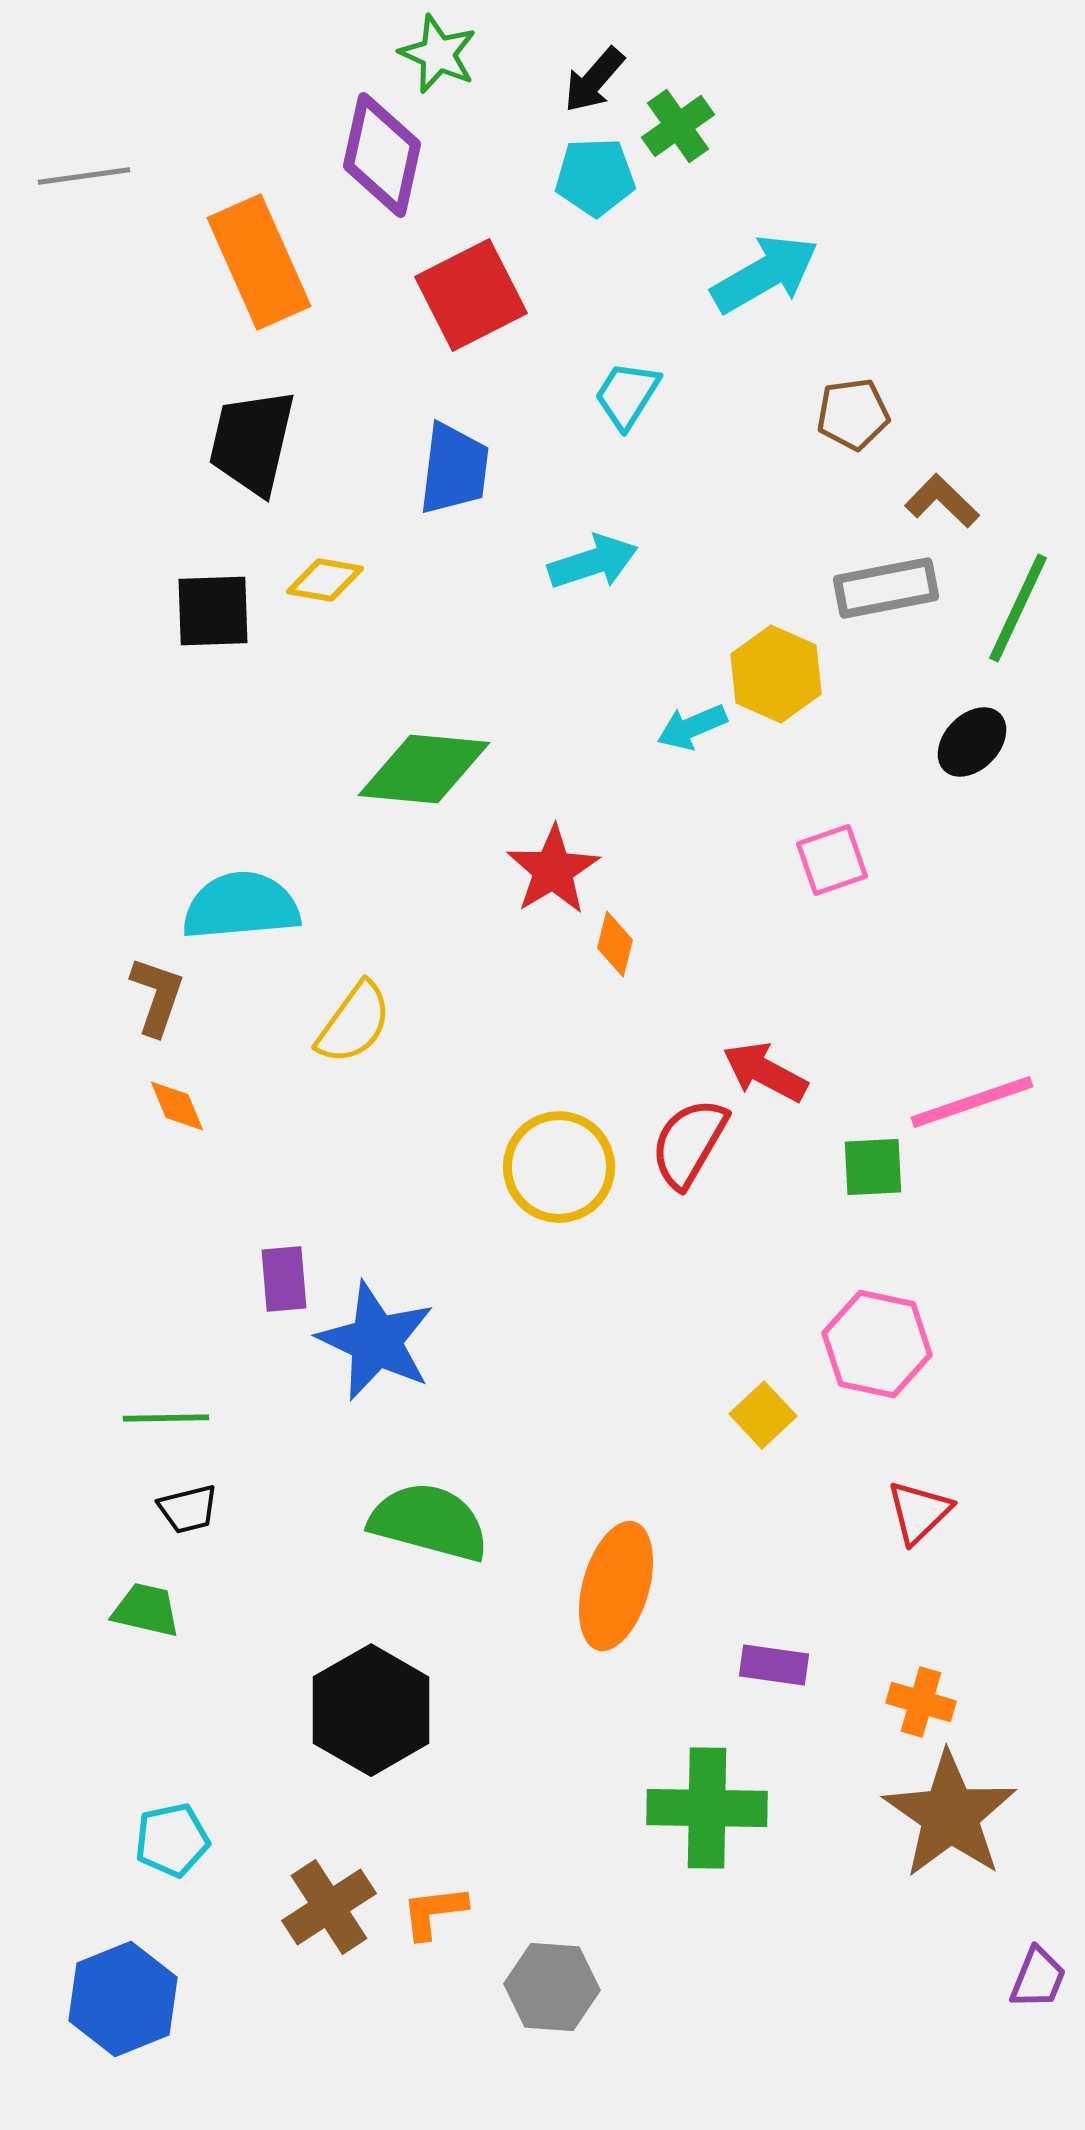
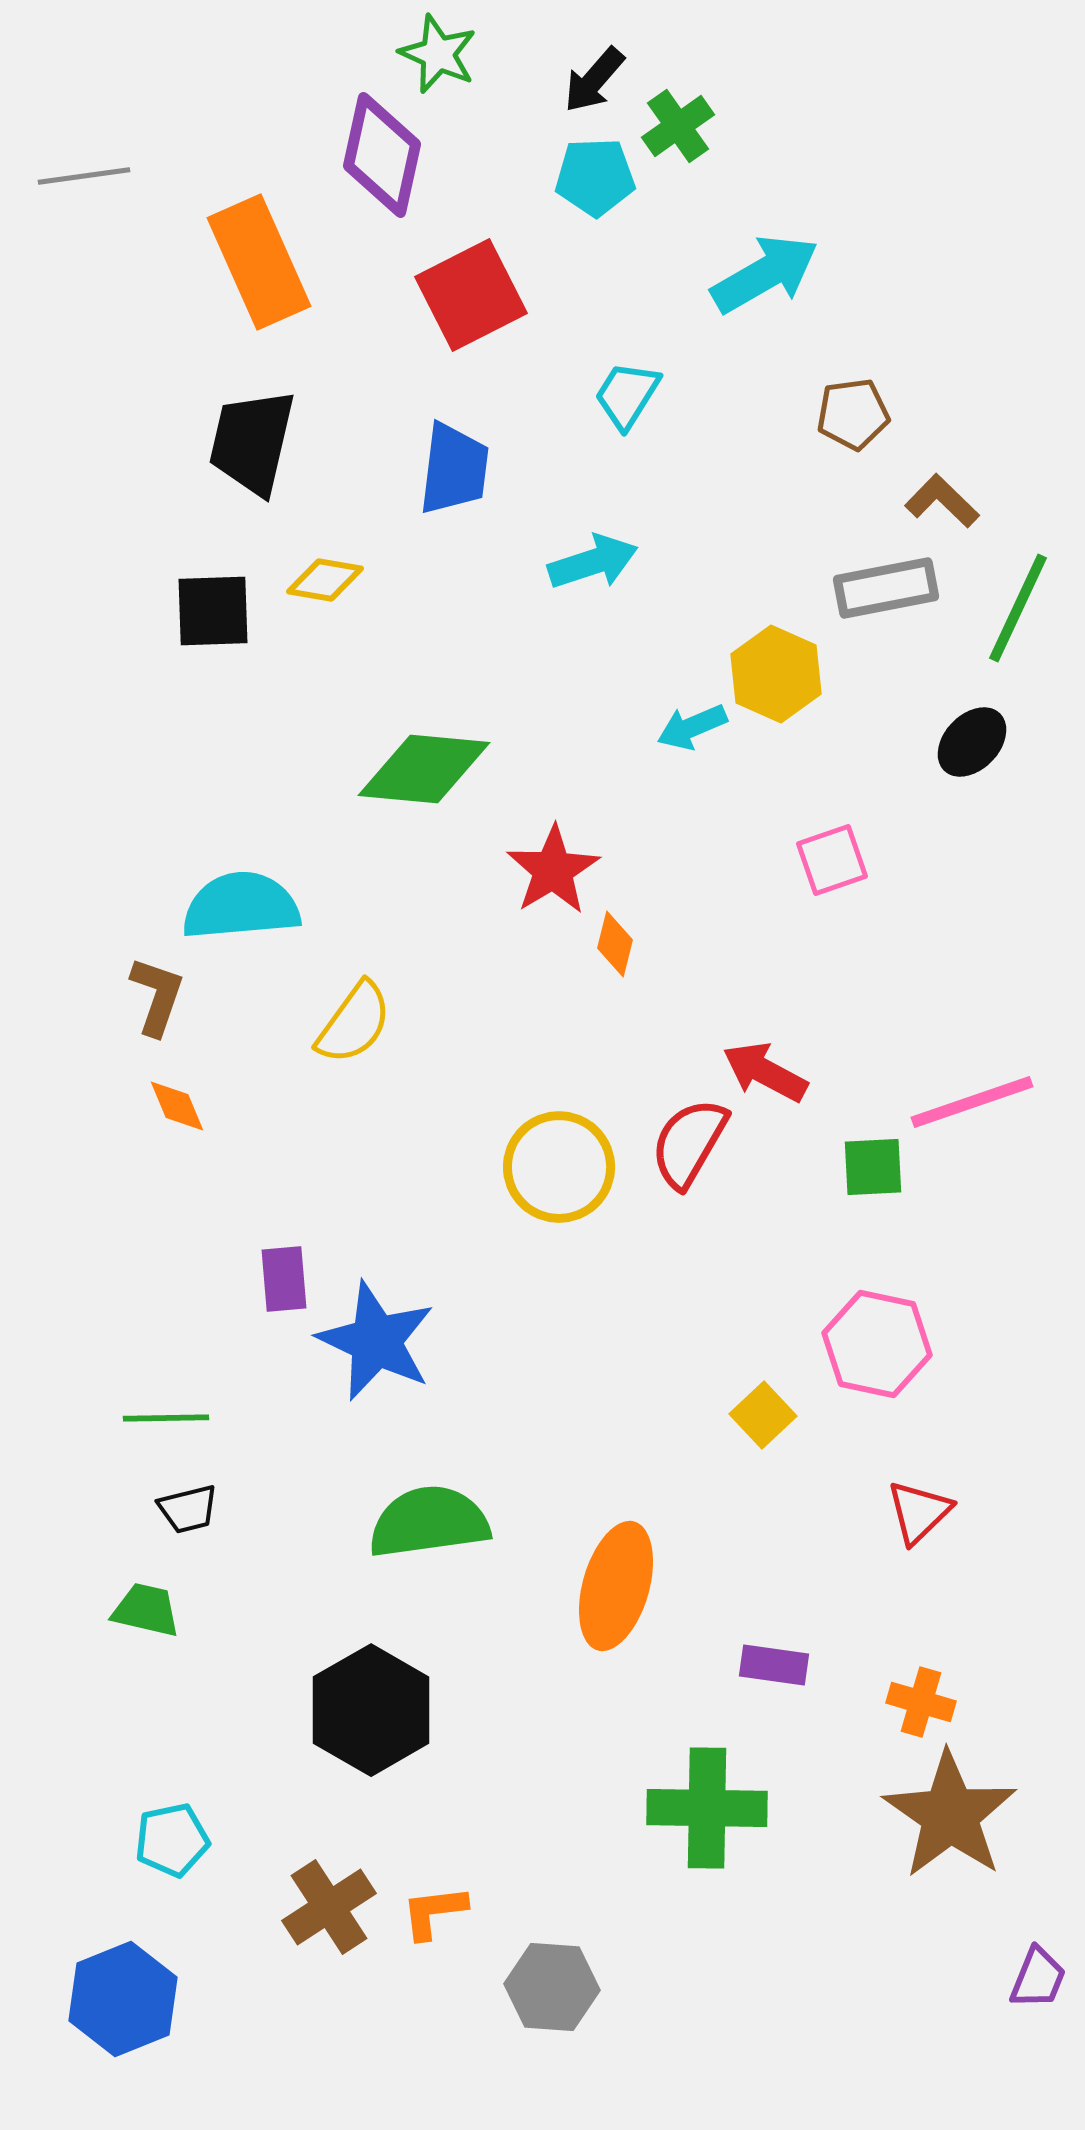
green semicircle at (429, 1522): rotated 23 degrees counterclockwise
